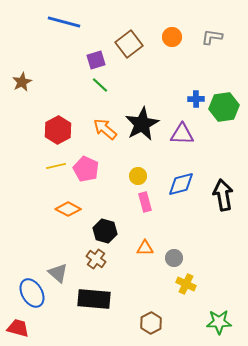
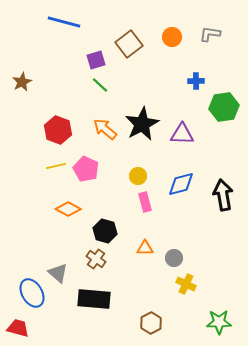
gray L-shape: moved 2 px left, 3 px up
blue cross: moved 18 px up
red hexagon: rotated 12 degrees counterclockwise
